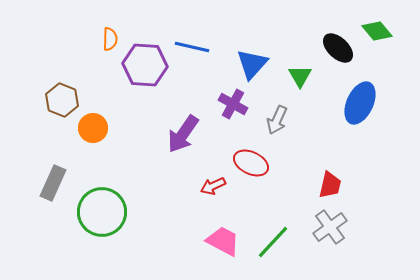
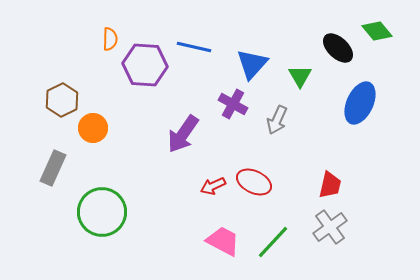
blue line: moved 2 px right
brown hexagon: rotated 12 degrees clockwise
red ellipse: moved 3 px right, 19 px down
gray rectangle: moved 15 px up
